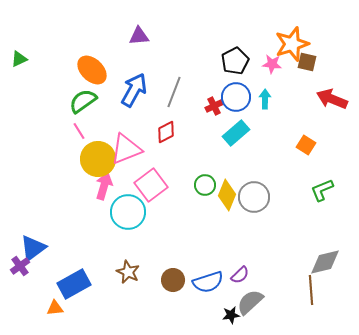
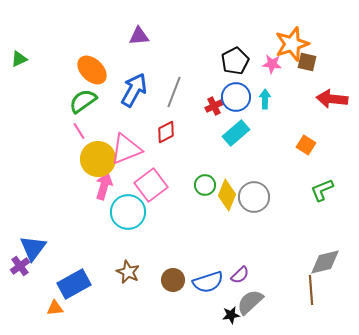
red arrow: rotated 16 degrees counterclockwise
blue triangle: rotated 16 degrees counterclockwise
